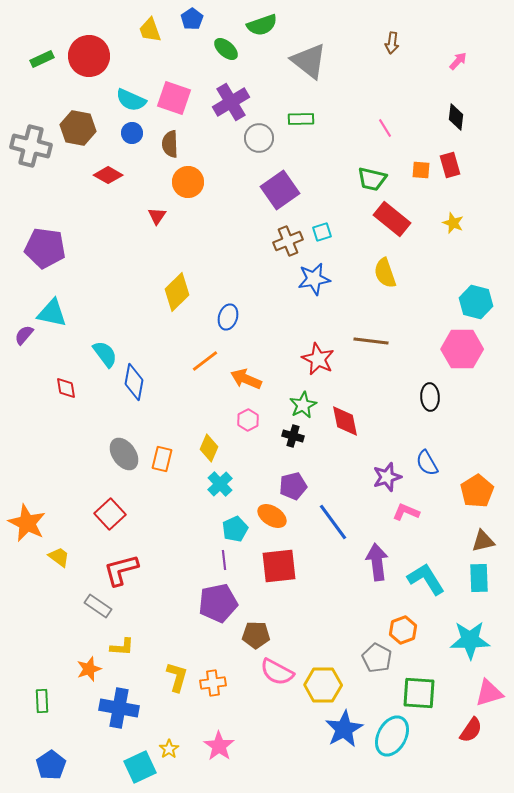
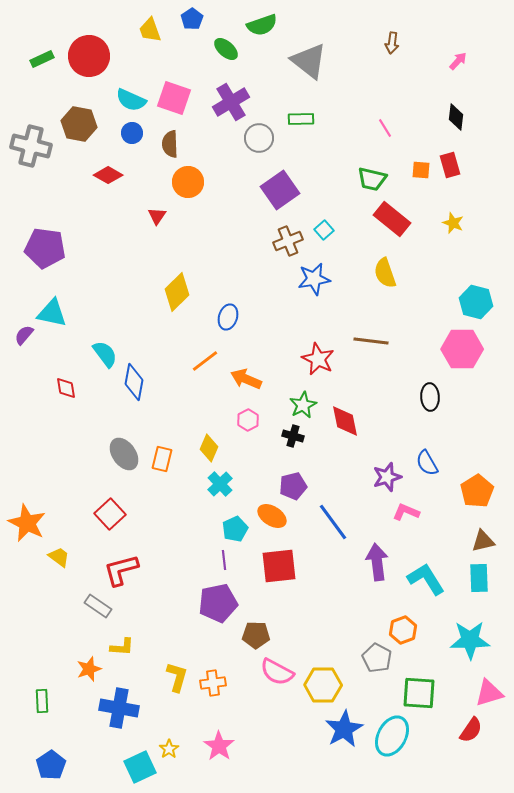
brown hexagon at (78, 128): moved 1 px right, 4 px up
cyan square at (322, 232): moved 2 px right, 2 px up; rotated 24 degrees counterclockwise
